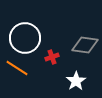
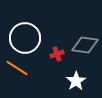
red cross: moved 5 px right, 3 px up
